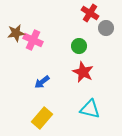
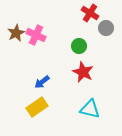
brown star: rotated 18 degrees counterclockwise
pink cross: moved 3 px right, 5 px up
yellow rectangle: moved 5 px left, 11 px up; rotated 15 degrees clockwise
